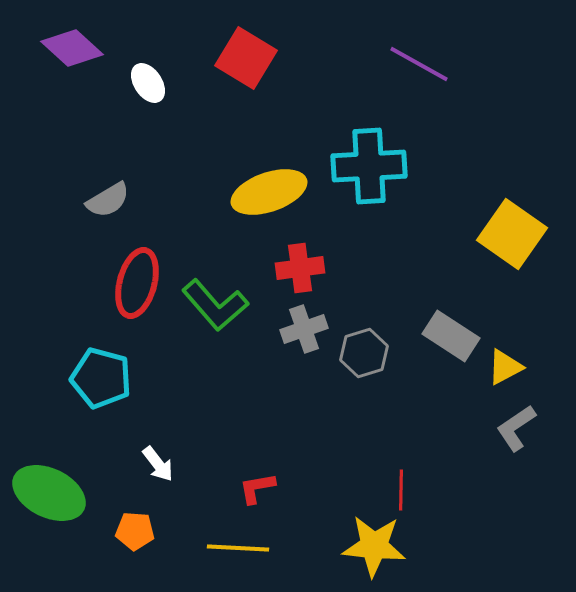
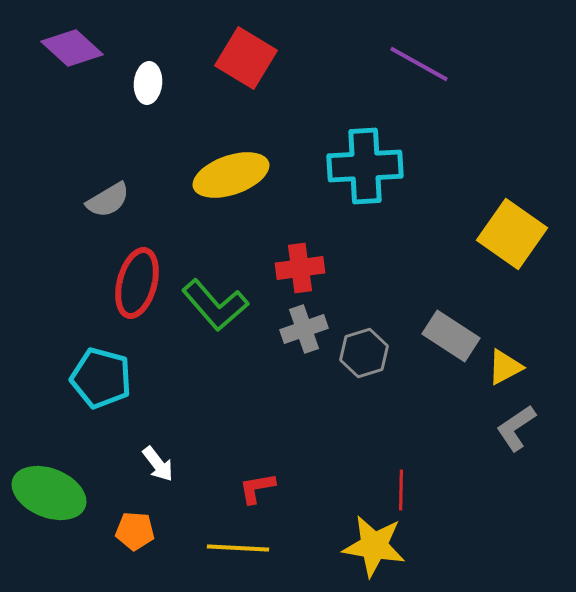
white ellipse: rotated 39 degrees clockwise
cyan cross: moved 4 px left
yellow ellipse: moved 38 px left, 17 px up
green ellipse: rotated 4 degrees counterclockwise
yellow star: rotated 4 degrees clockwise
